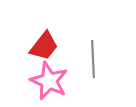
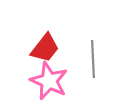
red trapezoid: moved 1 px right, 2 px down
